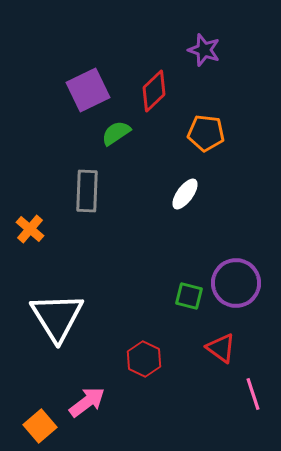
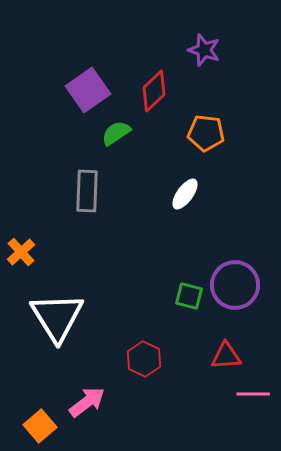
purple square: rotated 9 degrees counterclockwise
orange cross: moved 9 px left, 23 px down; rotated 8 degrees clockwise
purple circle: moved 1 px left, 2 px down
red triangle: moved 5 px right, 8 px down; rotated 40 degrees counterclockwise
pink line: rotated 72 degrees counterclockwise
